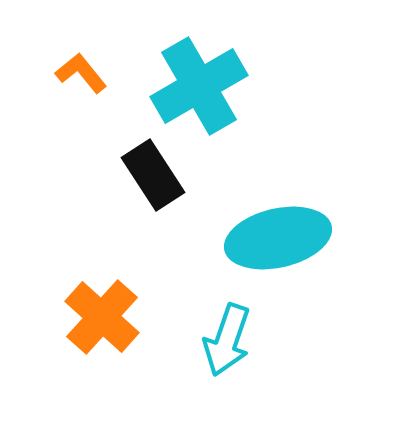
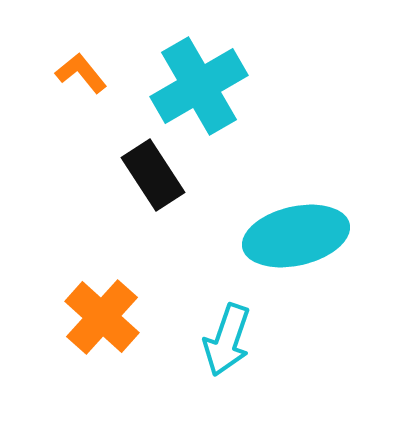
cyan ellipse: moved 18 px right, 2 px up
